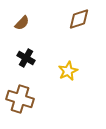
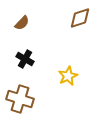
brown diamond: moved 1 px right, 1 px up
black cross: moved 1 px left, 1 px down
yellow star: moved 5 px down
